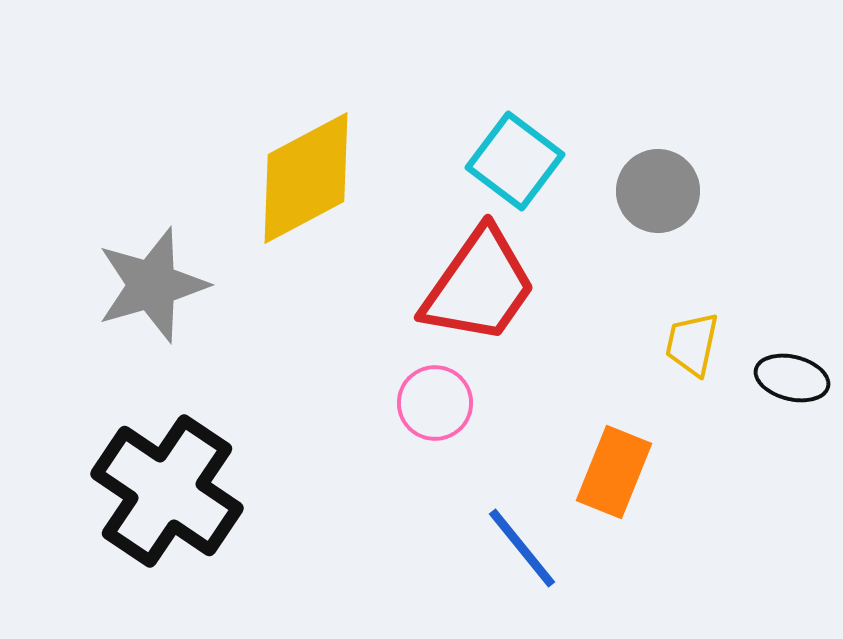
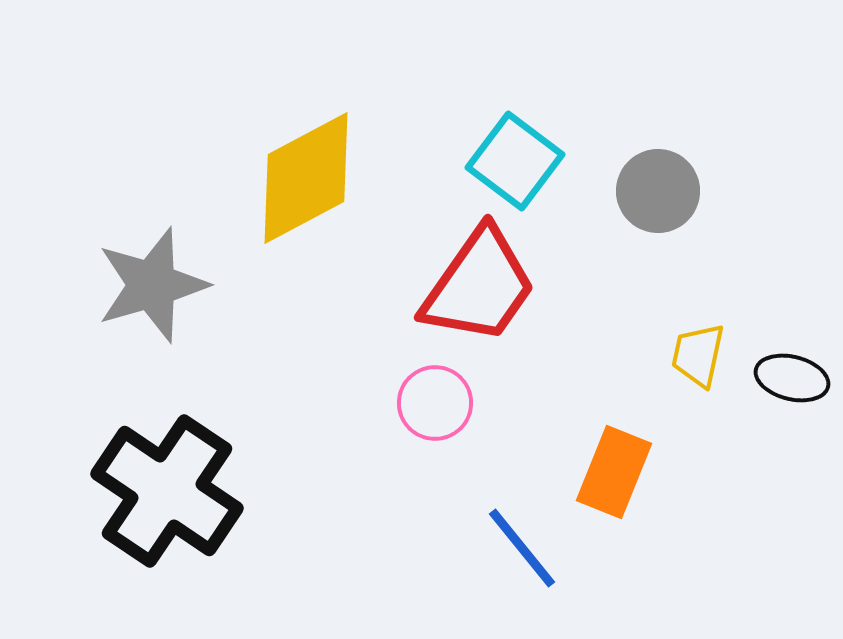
yellow trapezoid: moved 6 px right, 11 px down
